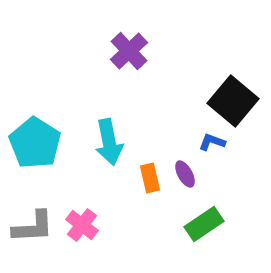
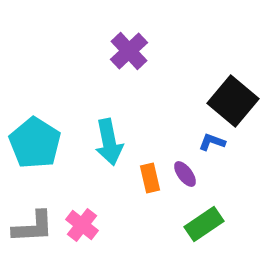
purple ellipse: rotated 8 degrees counterclockwise
